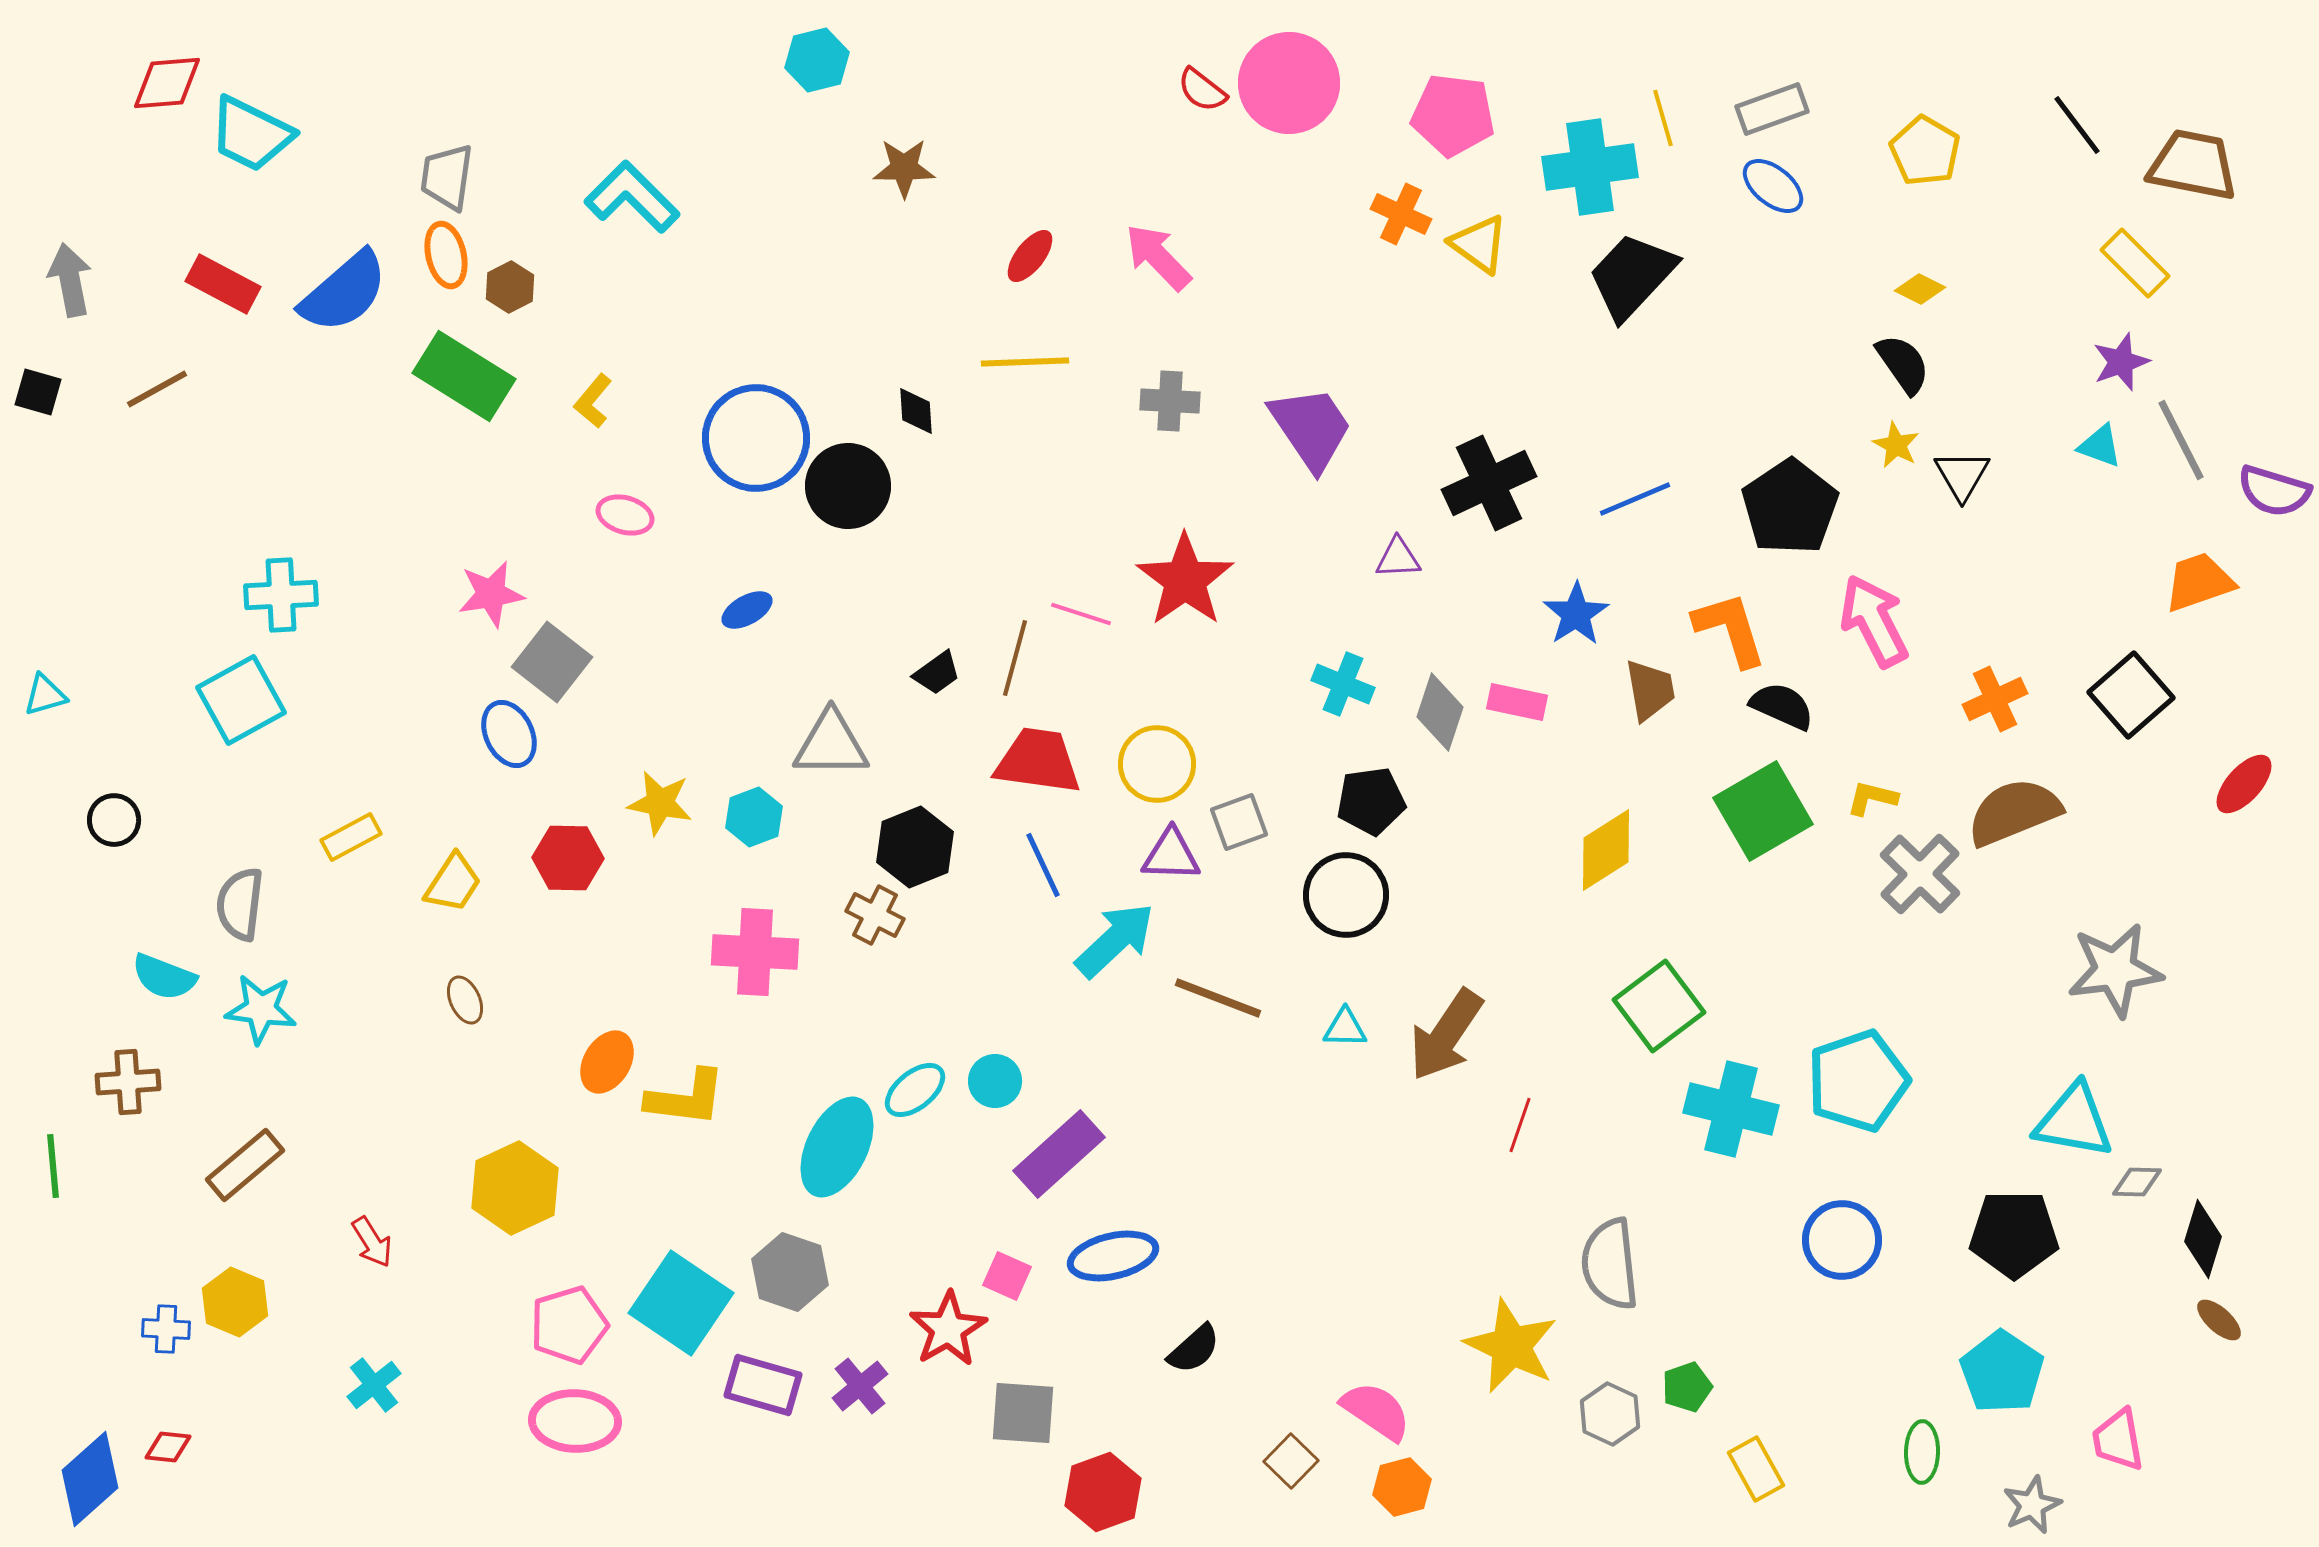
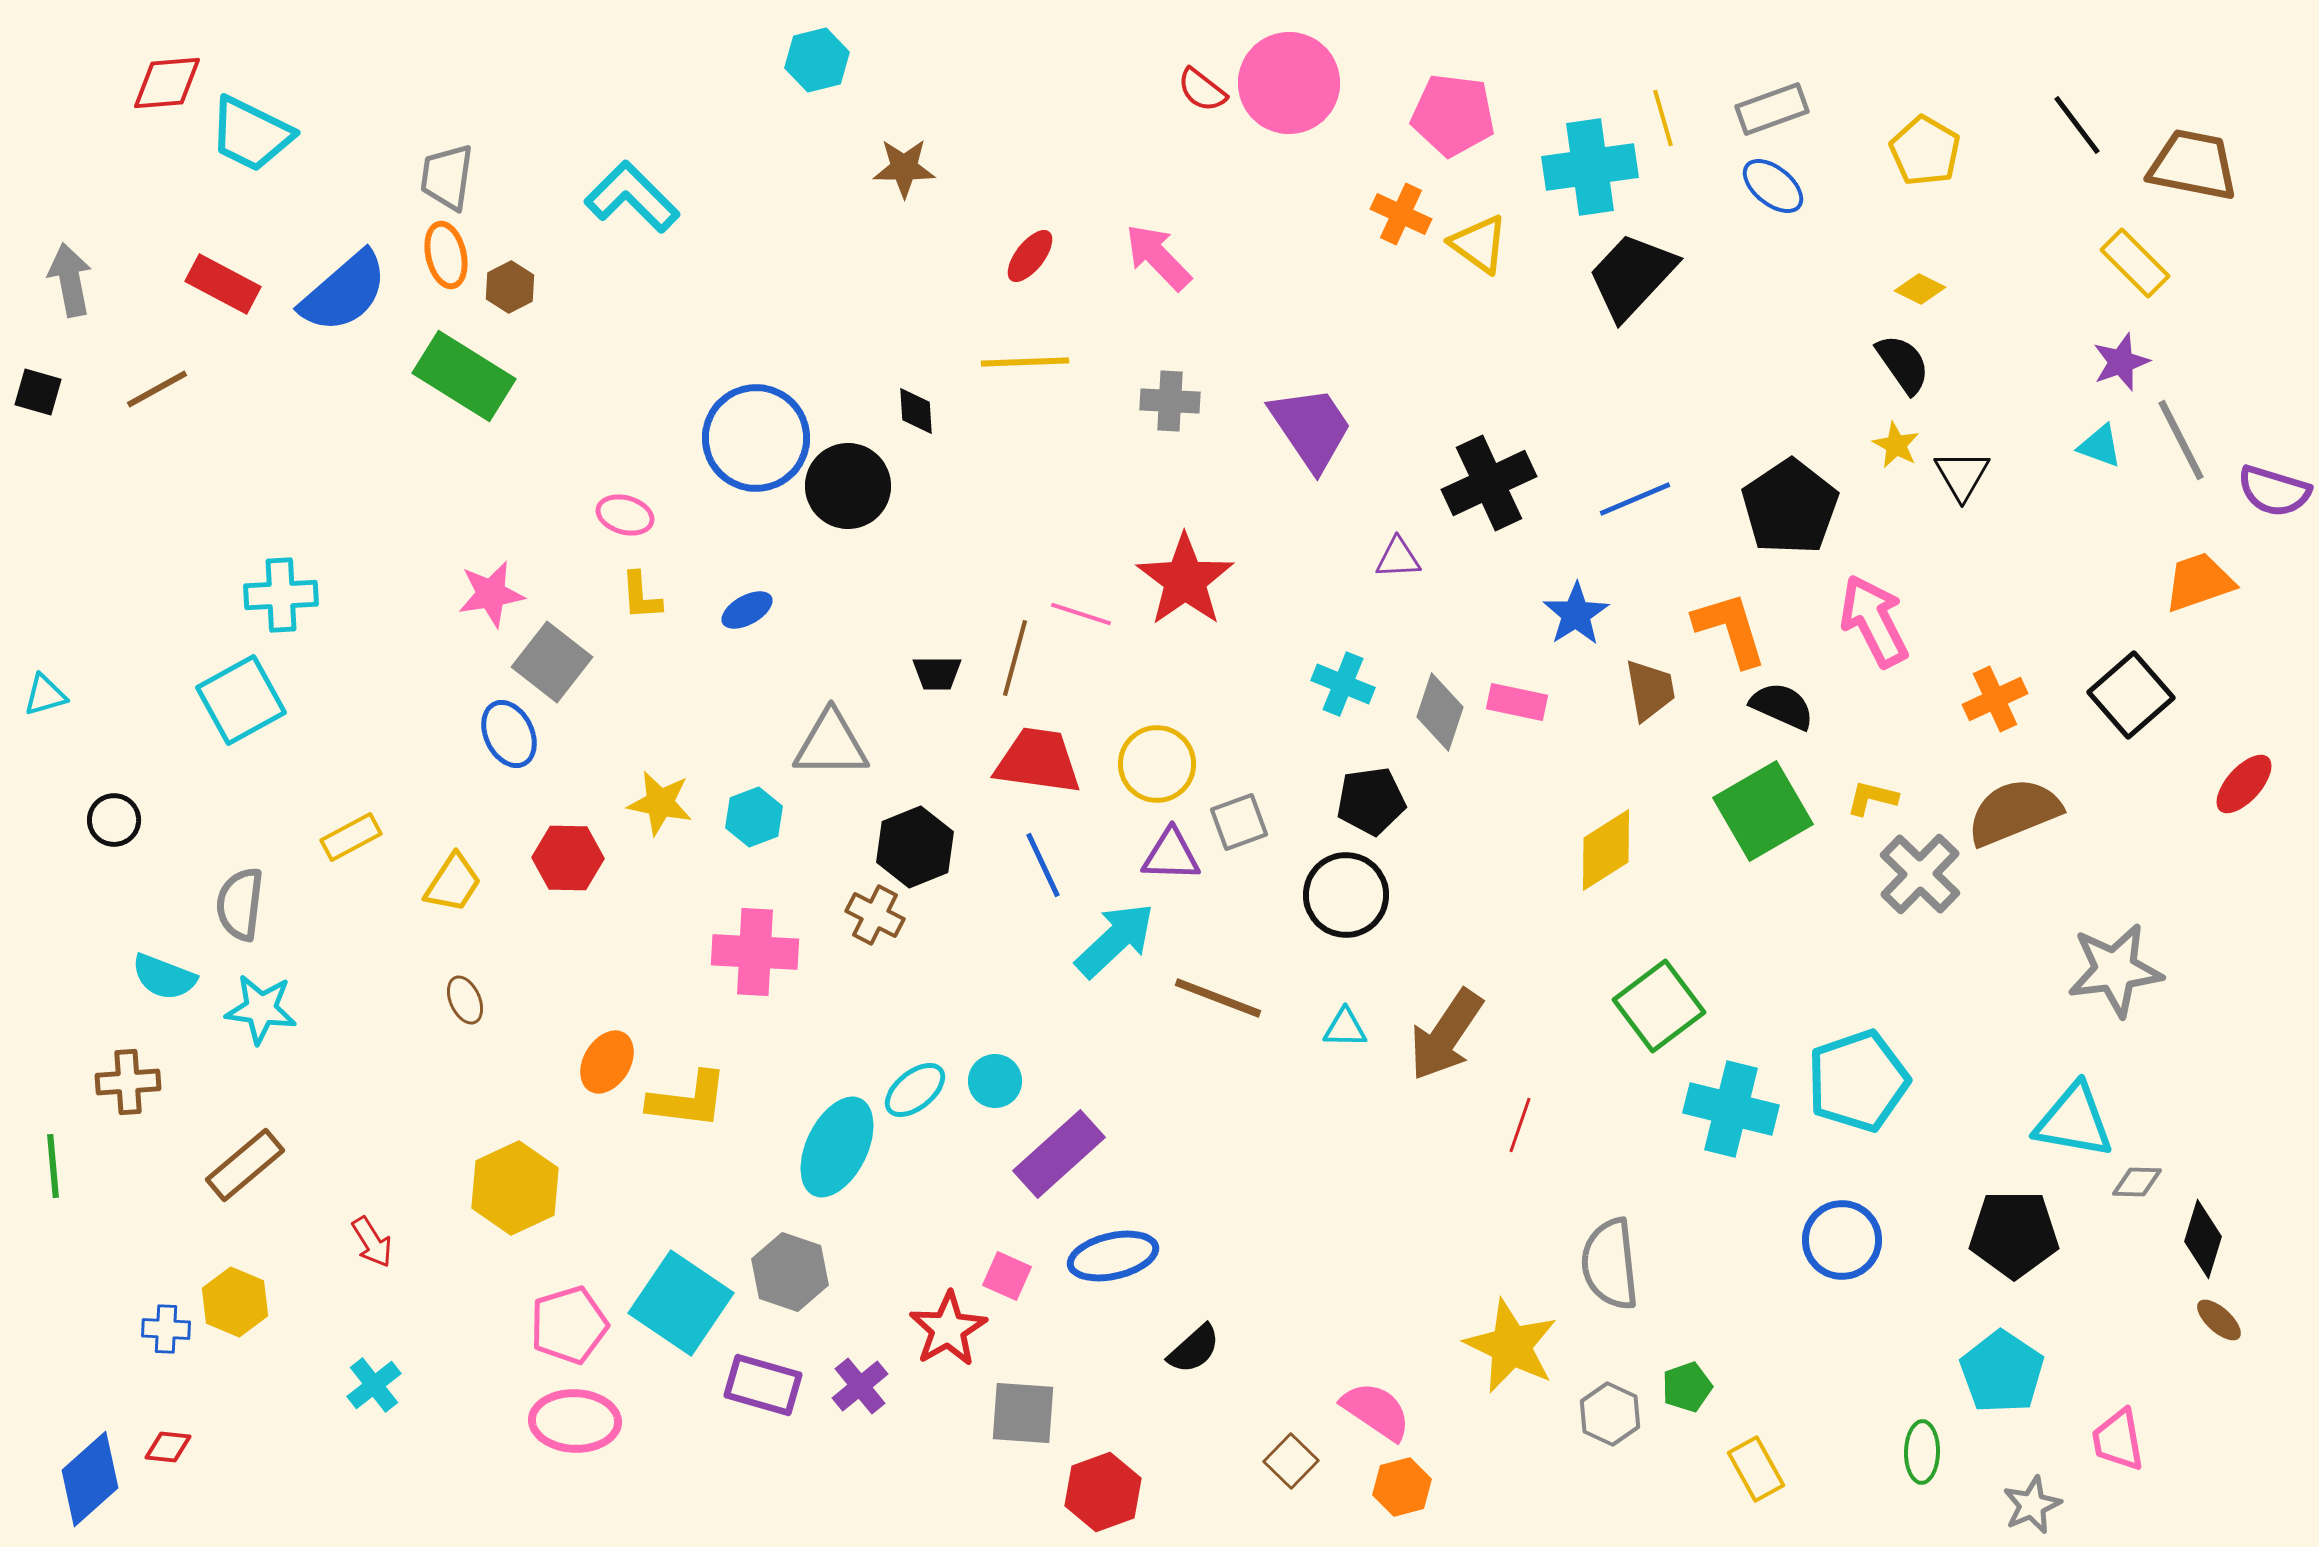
yellow L-shape at (593, 401): moved 48 px right, 195 px down; rotated 44 degrees counterclockwise
black trapezoid at (937, 673): rotated 36 degrees clockwise
yellow L-shape at (686, 1098): moved 2 px right, 2 px down
